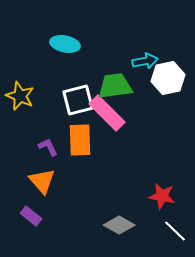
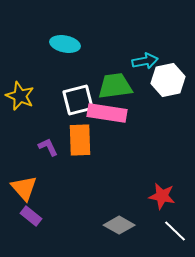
white hexagon: moved 2 px down
pink rectangle: rotated 36 degrees counterclockwise
orange triangle: moved 18 px left, 7 px down
